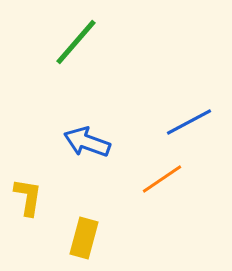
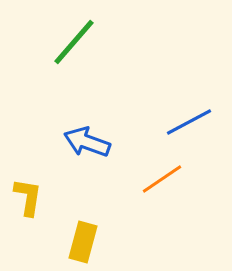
green line: moved 2 px left
yellow rectangle: moved 1 px left, 4 px down
